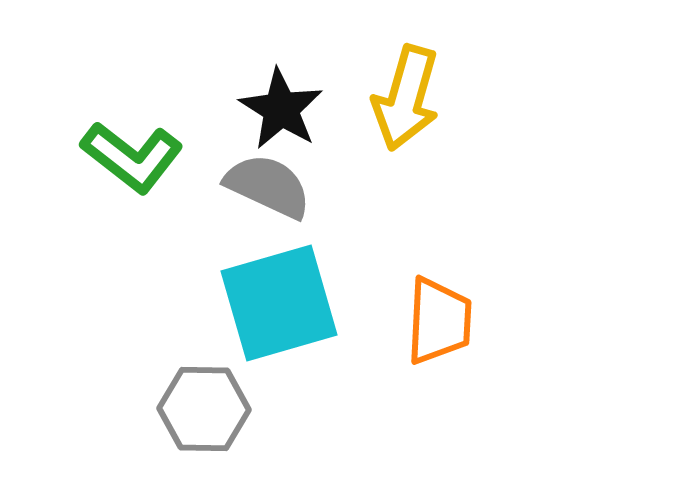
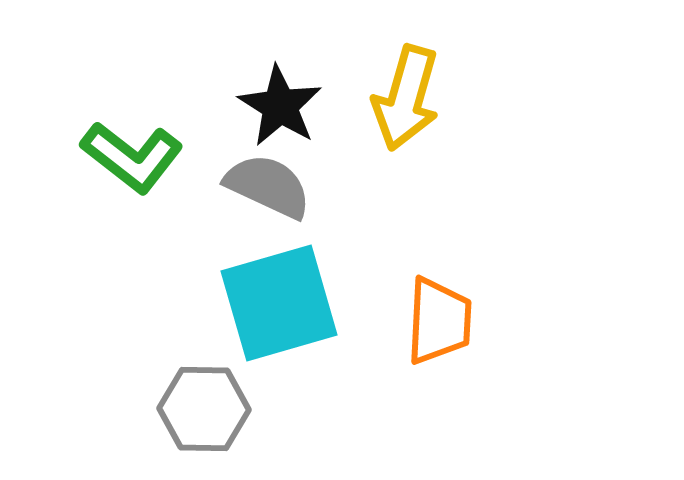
black star: moved 1 px left, 3 px up
